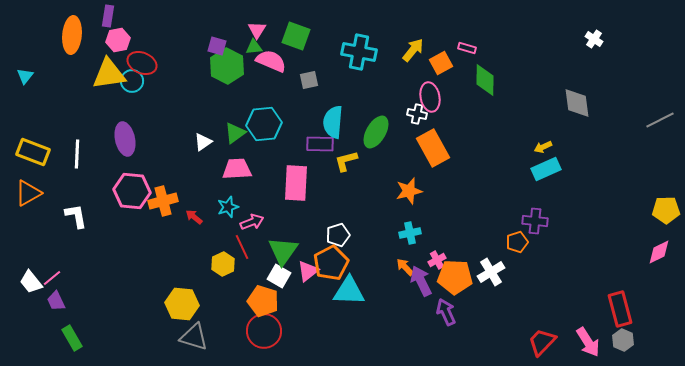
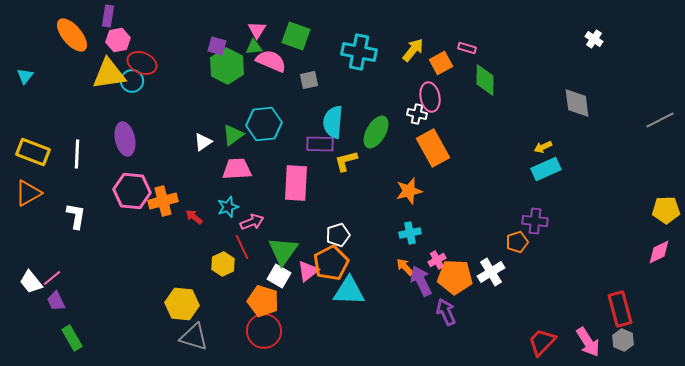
orange ellipse at (72, 35): rotated 45 degrees counterclockwise
green triangle at (235, 133): moved 2 px left, 2 px down
white L-shape at (76, 216): rotated 20 degrees clockwise
